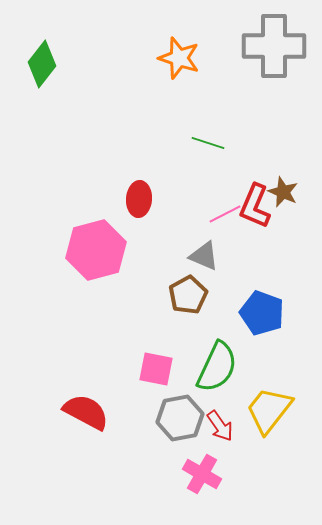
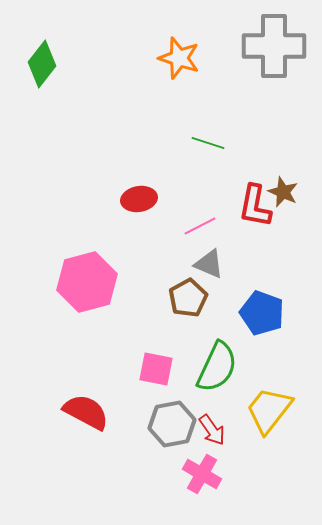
red ellipse: rotated 76 degrees clockwise
red L-shape: rotated 12 degrees counterclockwise
pink line: moved 25 px left, 12 px down
pink hexagon: moved 9 px left, 32 px down
gray triangle: moved 5 px right, 8 px down
brown pentagon: moved 3 px down
gray hexagon: moved 8 px left, 6 px down
red arrow: moved 8 px left, 4 px down
